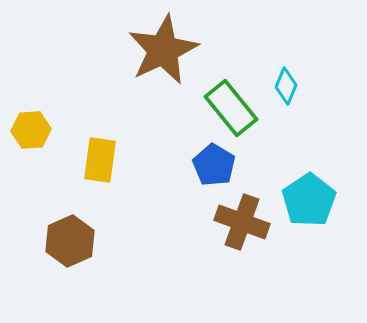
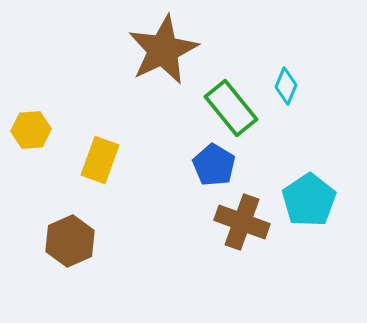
yellow rectangle: rotated 12 degrees clockwise
